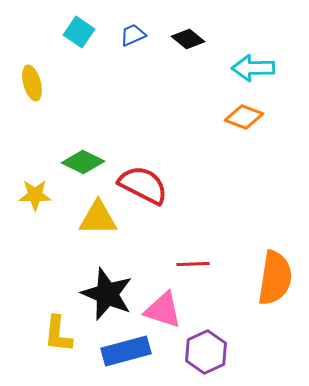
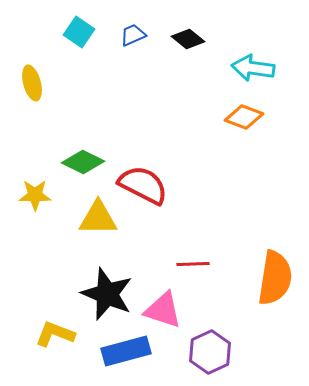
cyan arrow: rotated 9 degrees clockwise
yellow L-shape: moved 3 px left; rotated 105 degrees clockwise
purple hexagon: moved 4 px right
